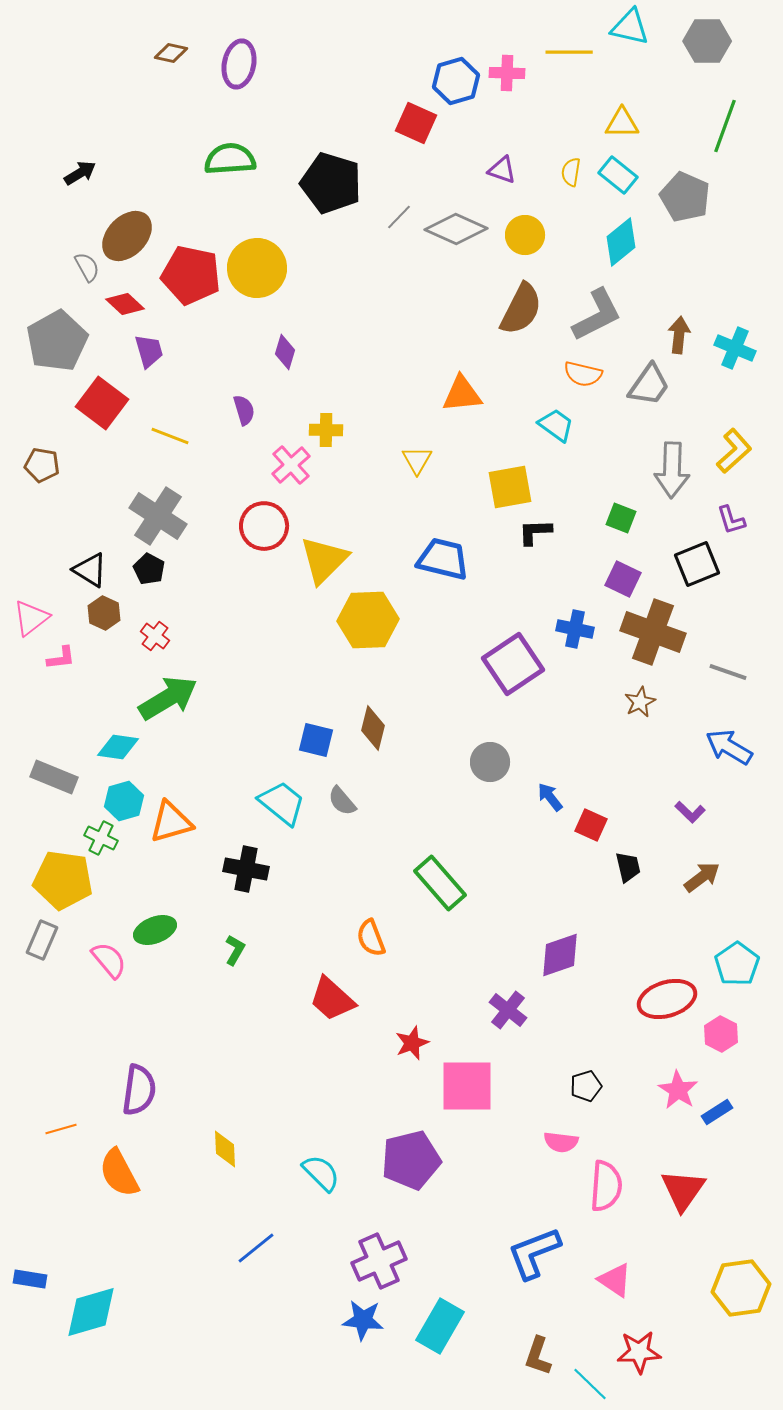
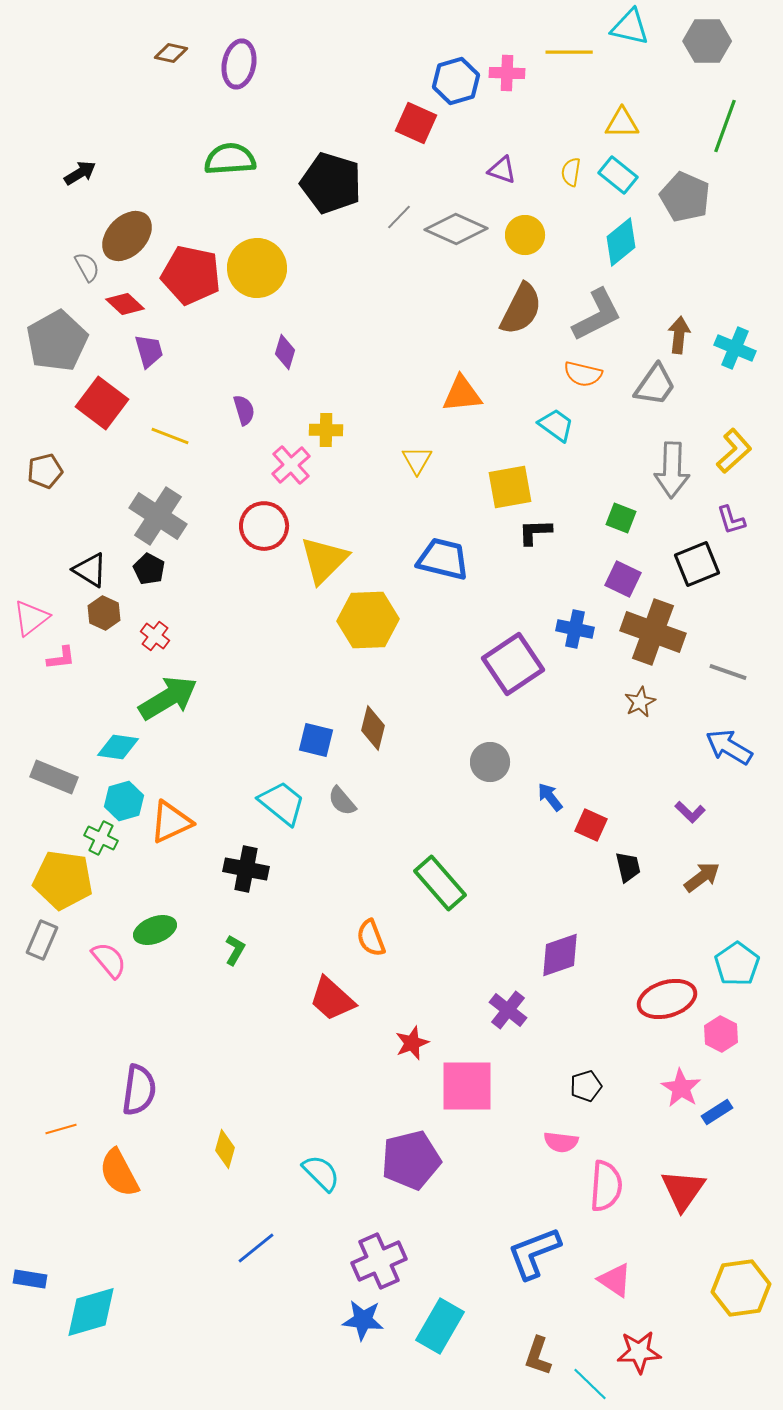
gray trapezoid at (649, 385): moved 6 px right
brown pentagon at (42, 465): moved 3 px right, 6 px down; rotated 24 degrees counterclockwise
orange triangle at (171, 822): rotated 9 degrees counterclockwise
pink star at (678, 1090): moved 3 px right, 2 px up
yellow diamond at (225, 1149): rotated 18 degrees clockwise
